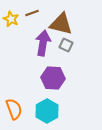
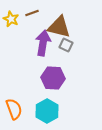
brown triangle: moved 2 px left, 3 px down
